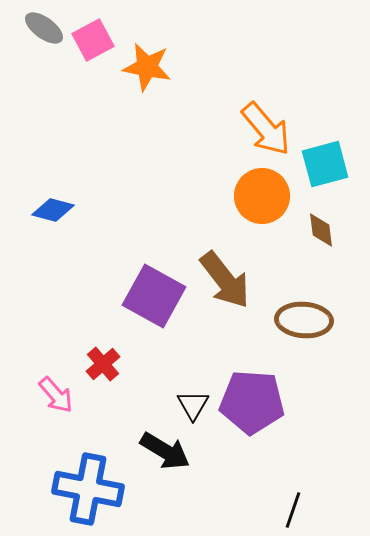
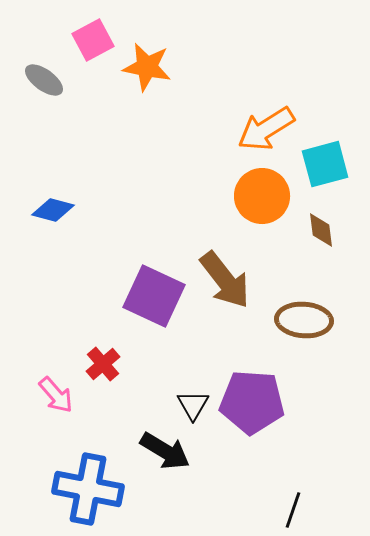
gray ellipse: moved 52 px down
orange arrow: rotated 98 degrees clockwise
purple square: rotated 4 degrees counterclockwise
